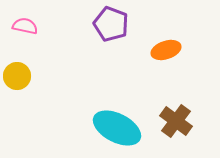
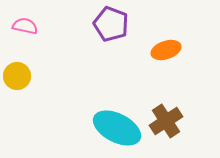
brown cross: moved 10 px left; rotated 20 degrees clockwise
